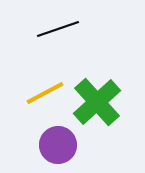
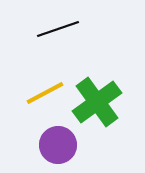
green cross: rotated 6 degrees clockwise
